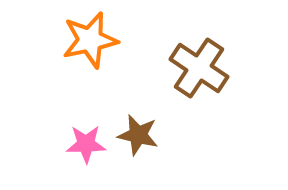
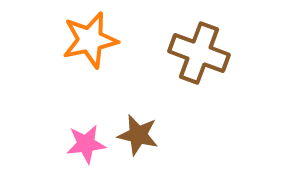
brown cross: moved 15 px up; rotated 14 degrees counterclockwise
pink star: rotated 6 degrees counterclockwise
